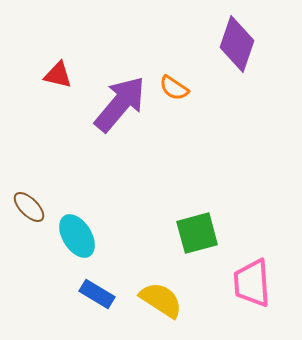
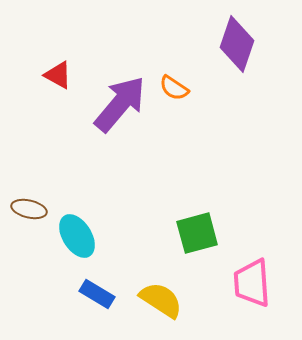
red triangle: rotated 16 degrees clockwise
brown ellipse: moved 2 px down; rotated 32 degrees counterclockwise
